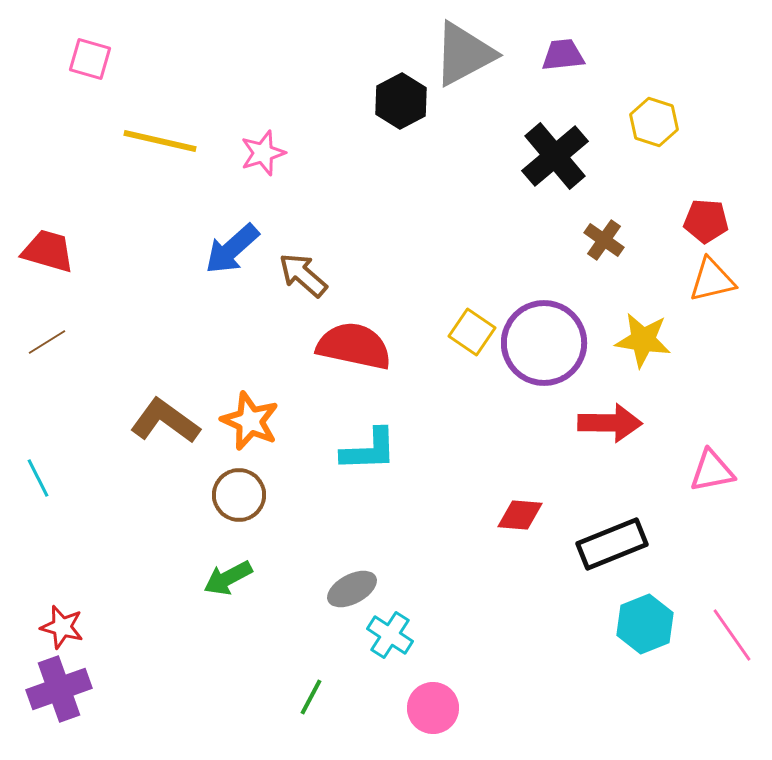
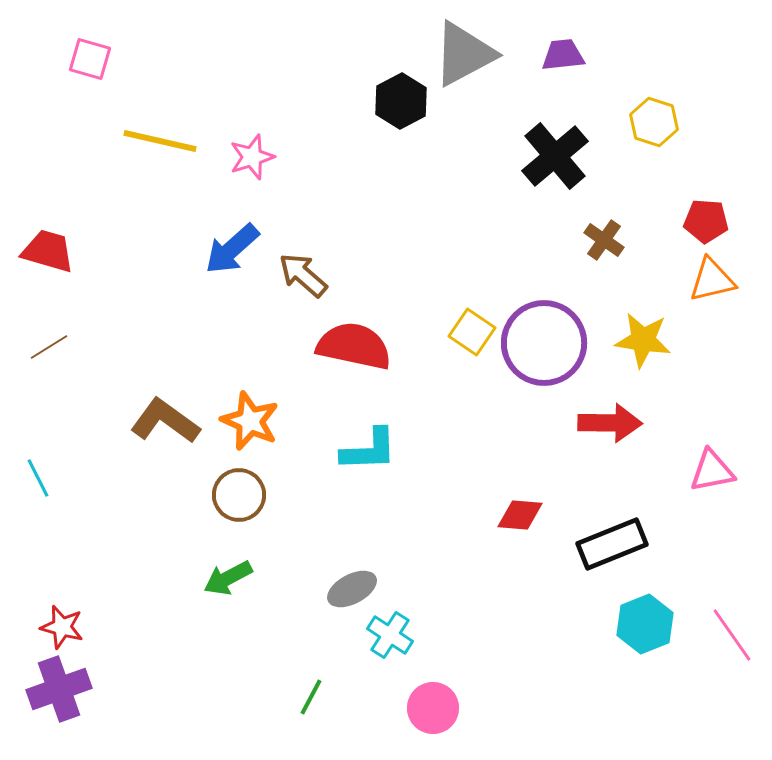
pink star: moved 11 px left, 4 px down
brown line: moved 2 px right, 5 px down
